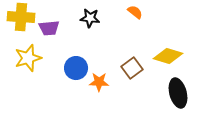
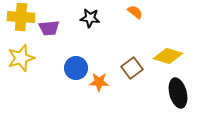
yellow star: moved 7 px left
